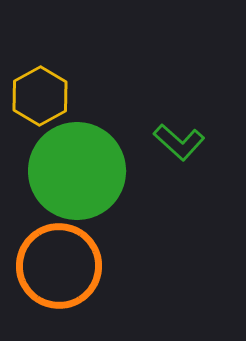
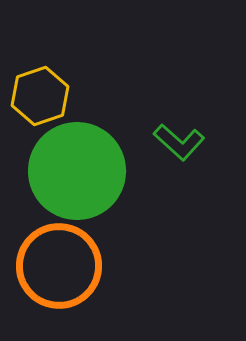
yellow hexagon: rotated 10 degrees clockwise
